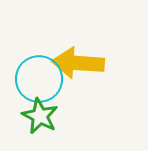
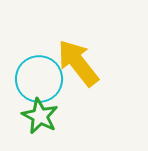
yellow arrow: rotated 48 degrees clockwise
